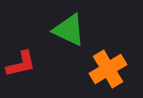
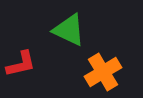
orange cross: moved 5 px left, 3 px down
